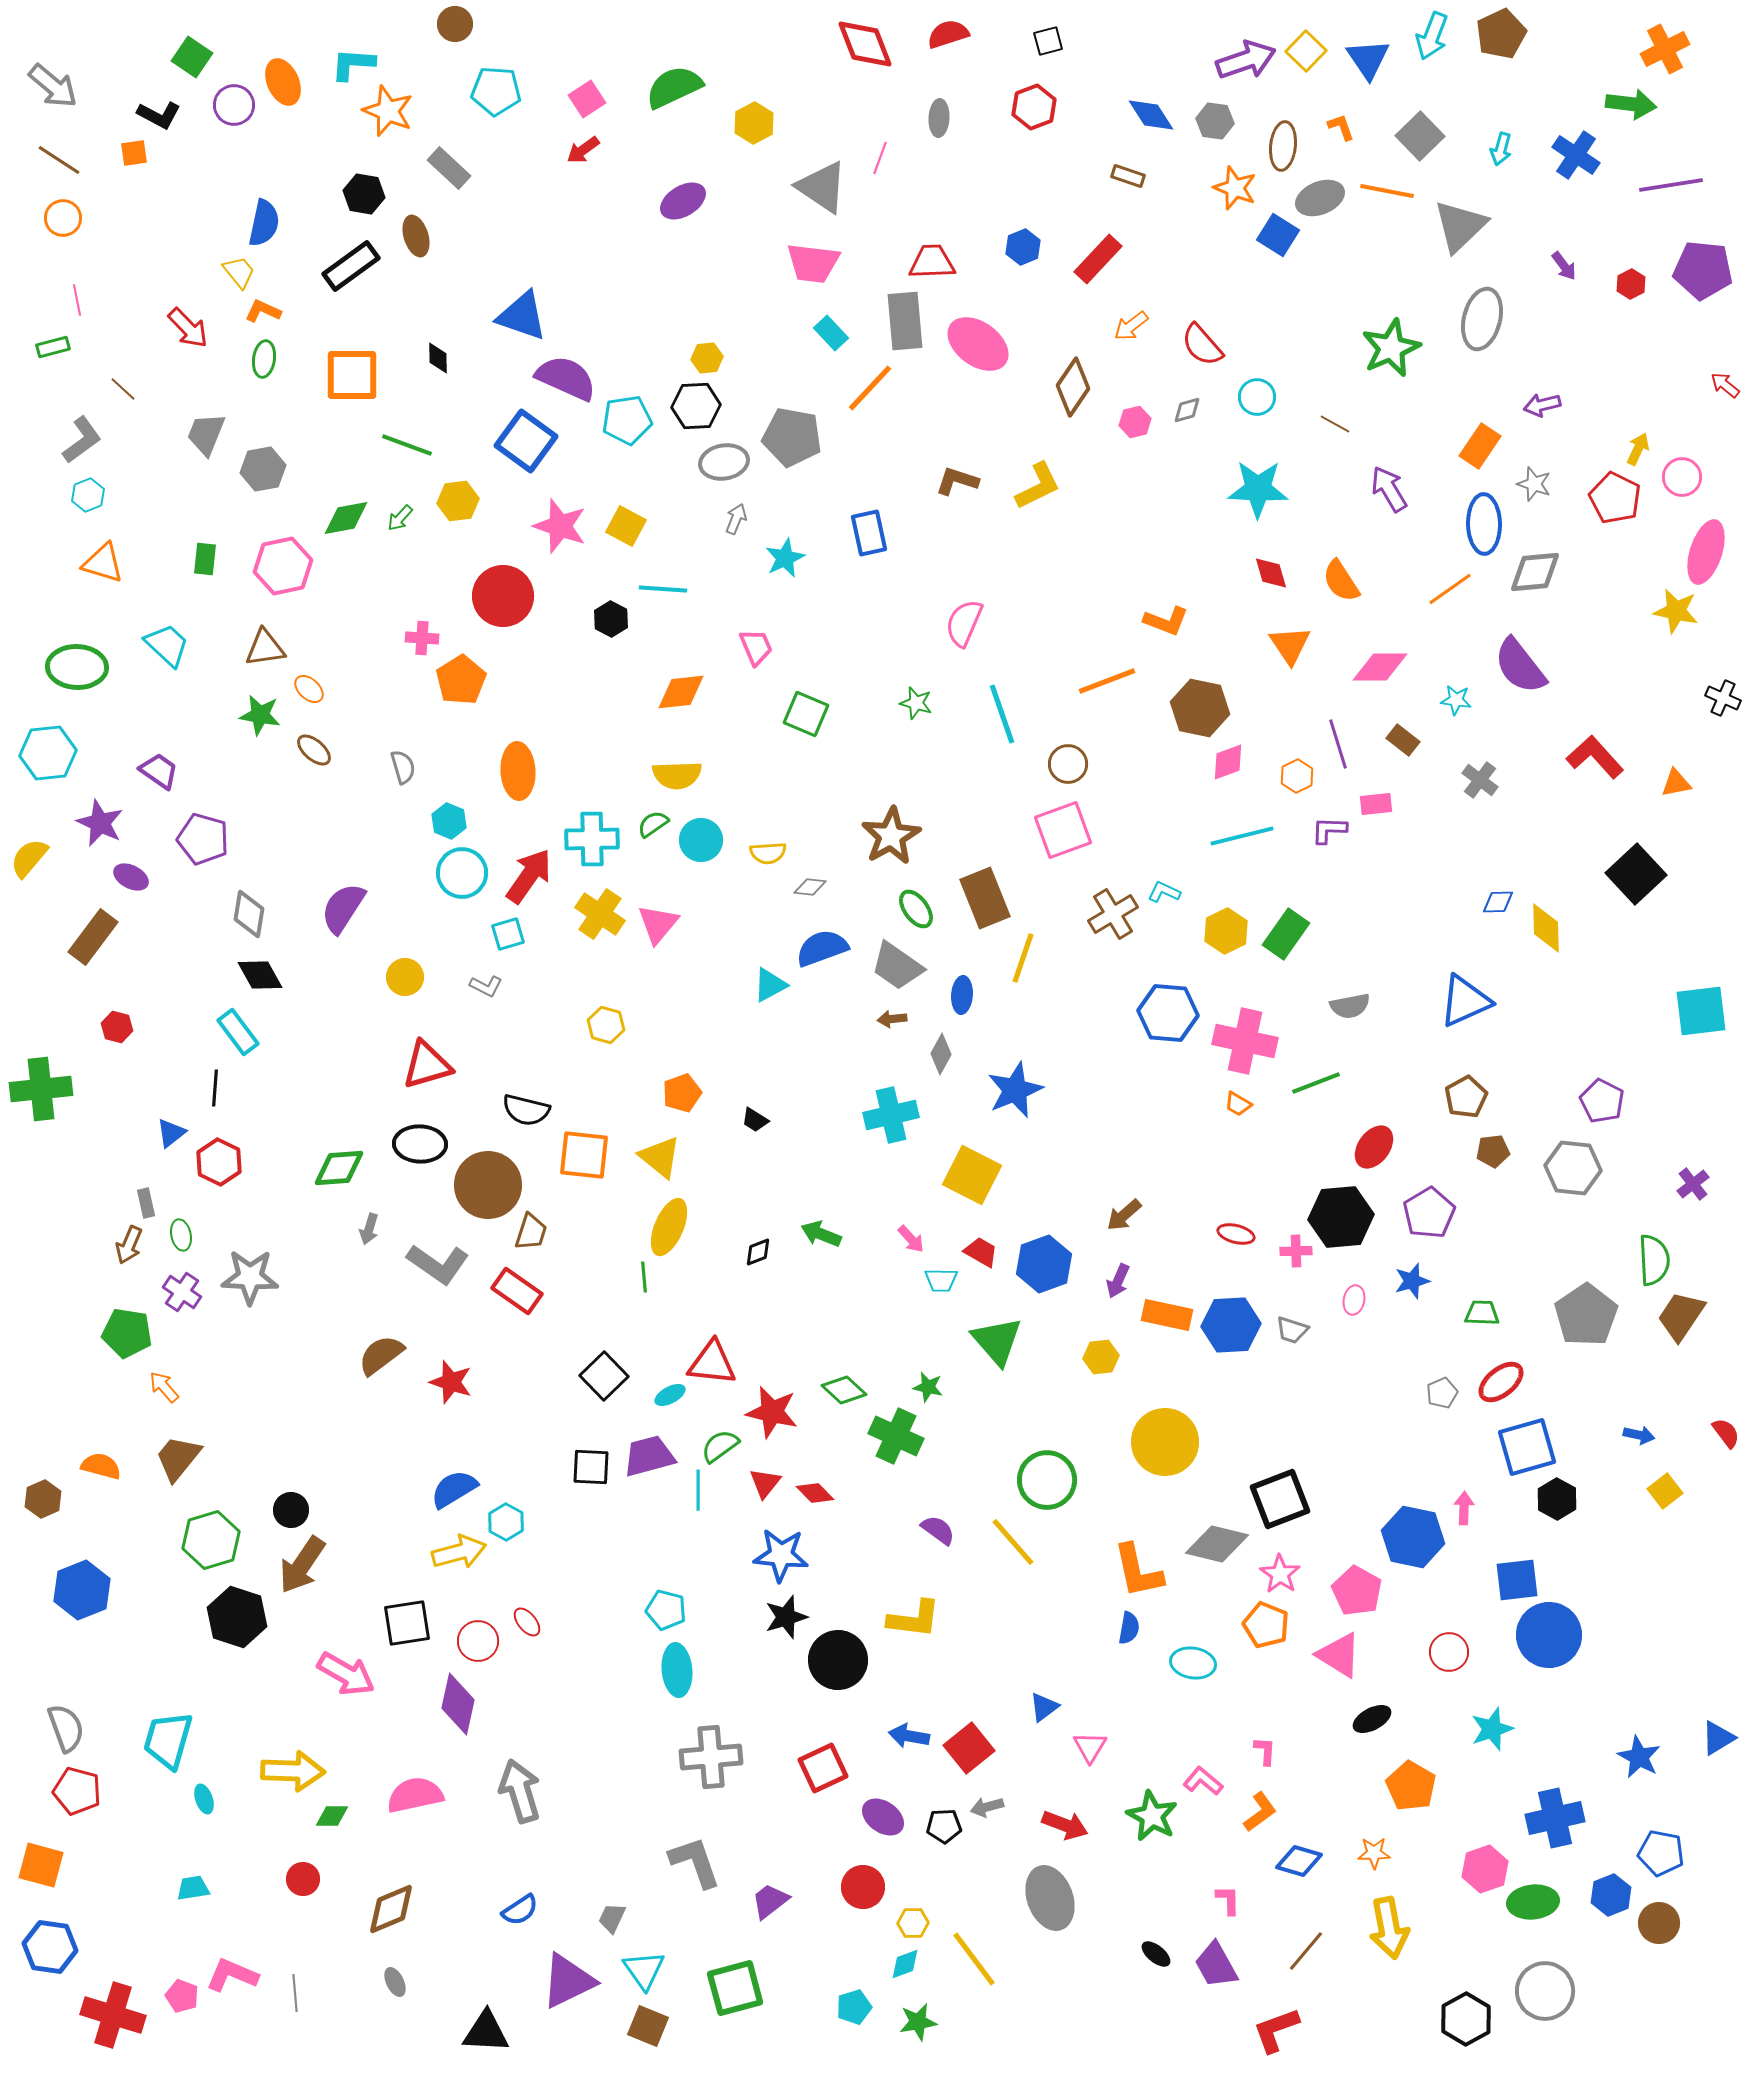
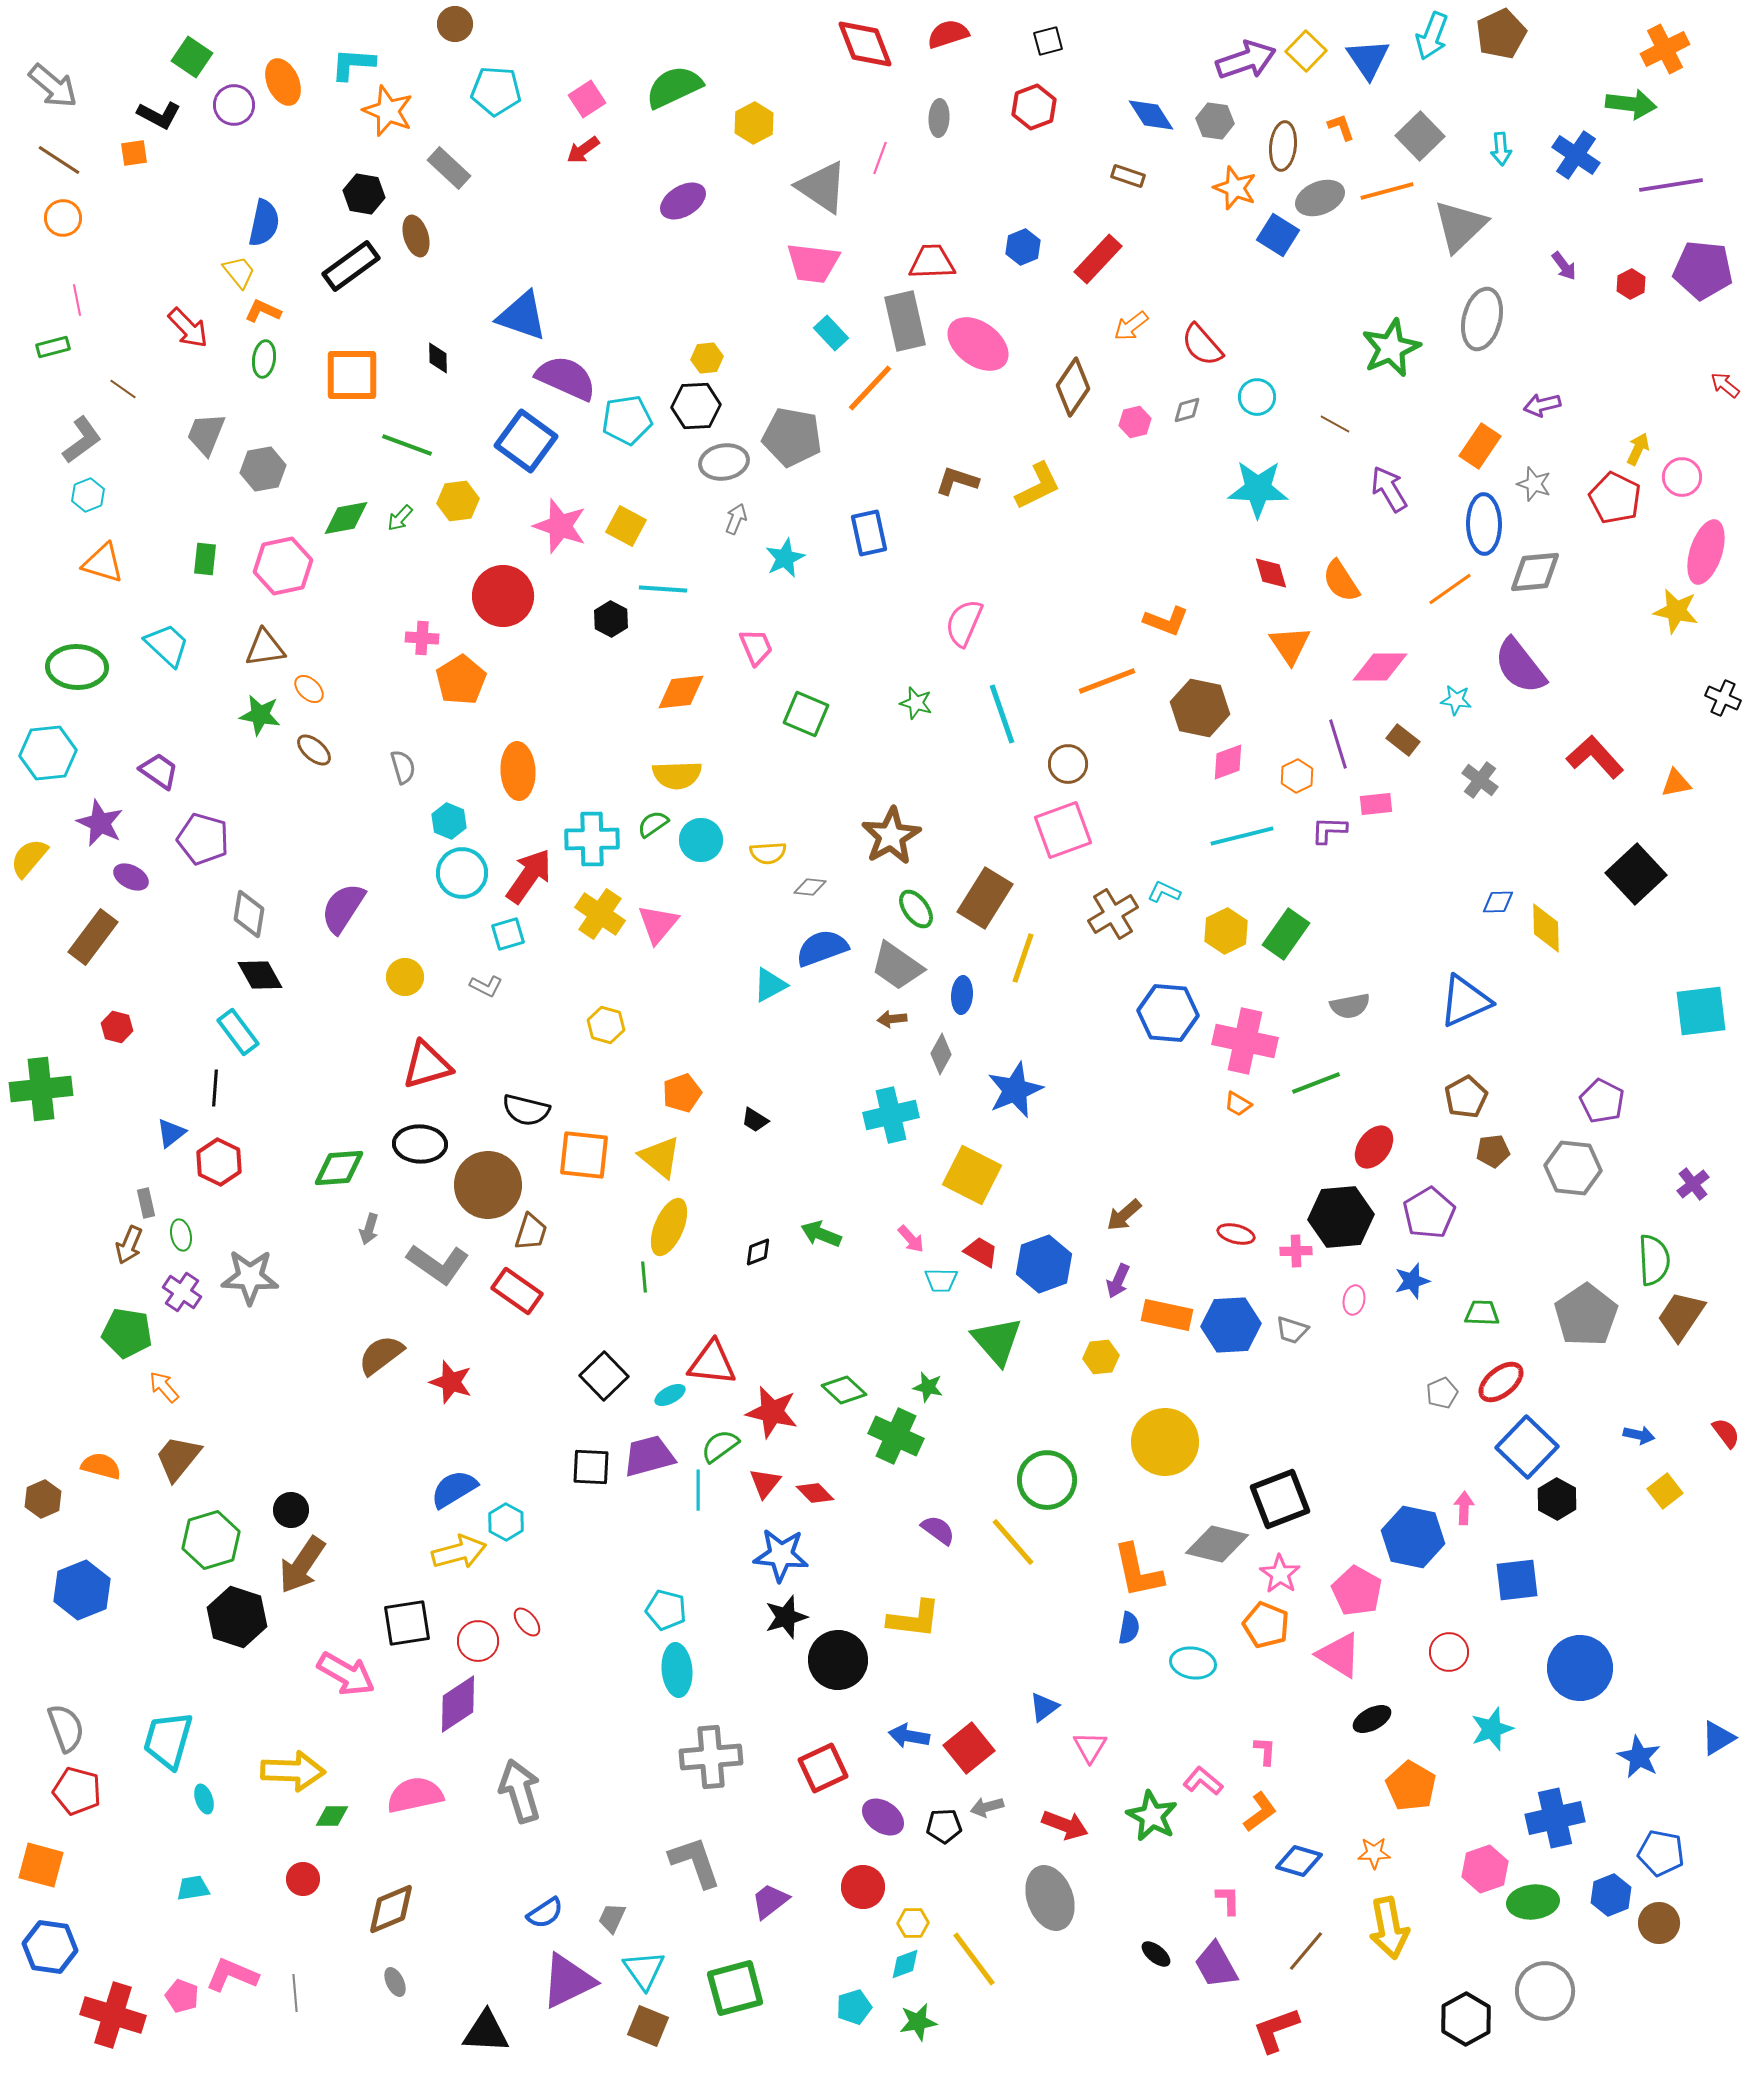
cyan arrow at (1501, 149): rotated 20 degrees counterclockwise
orange line at (1387, 191): rotated 26 degrees counterclockwise
gray rectangle at (905, 321): rotated 8 degrees counterclockwise
brown line at (123, 389): rotated 8 degrees counterclockwise
brown rectangle at (985, 898): rotated 54 degrees clockwise
blue square at (1527, 1447): rotated 30 degrees counterclockwise
blue circle at (1549, 1635): moved 31 px right, 33 px down
purple diamond at (458, 1704): rotated 44 degrees clockwise
blue semicircle at (520, 1910): moved 25 px right, 3 px down
